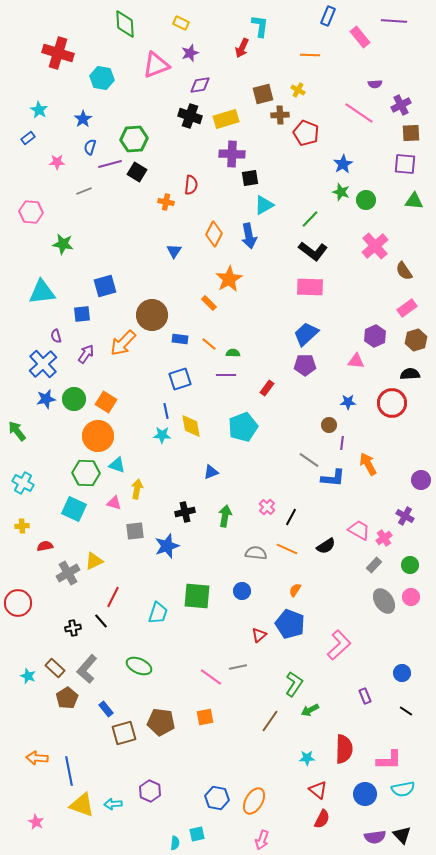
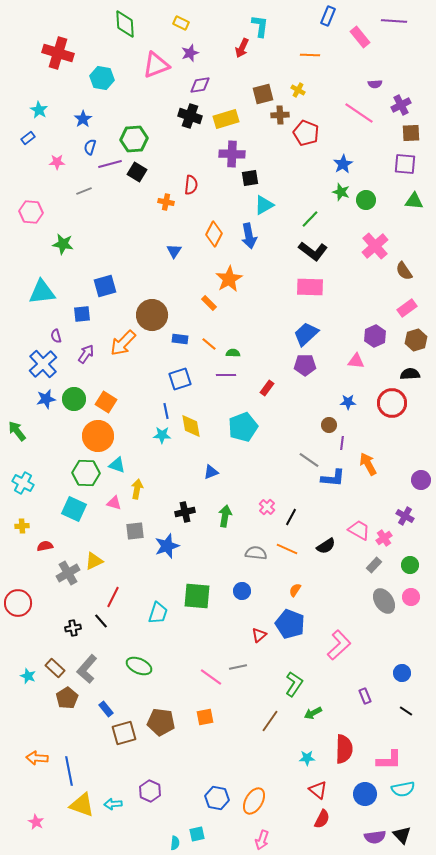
green arrow at (310, 710): moved 3 px right, 3 px down
